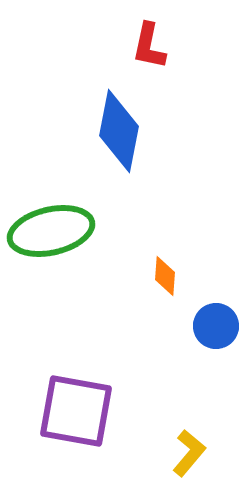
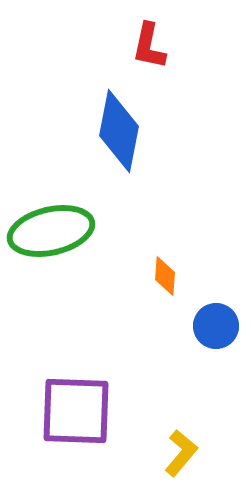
purple square: rotated 8 degrees counterclockwise
yellow L-shape: moved 8 px left
